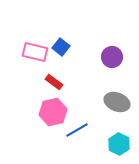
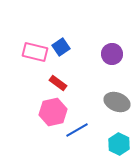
blue square: rotated 18 degrees clockwise
purple circle: moved 3 px up
red rectangle: moved 4 px right, 1 px down
